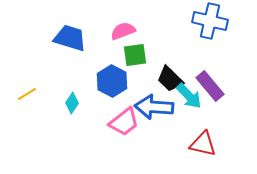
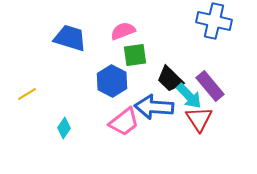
blue cross: moved 4 px right
cyan diamond: moved 8 px left, 25 px down
red triangle: moved 4 px left, 25 px up; rotated 44 degrees clockwise
